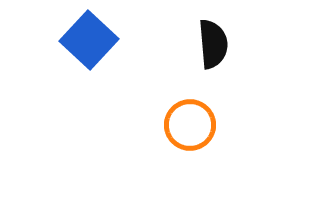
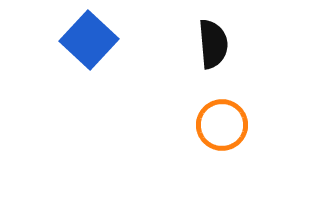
orange circle: moved 32 px right
